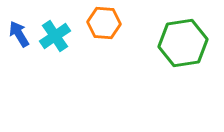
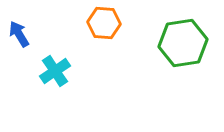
cyan cross: moved 35 px down
